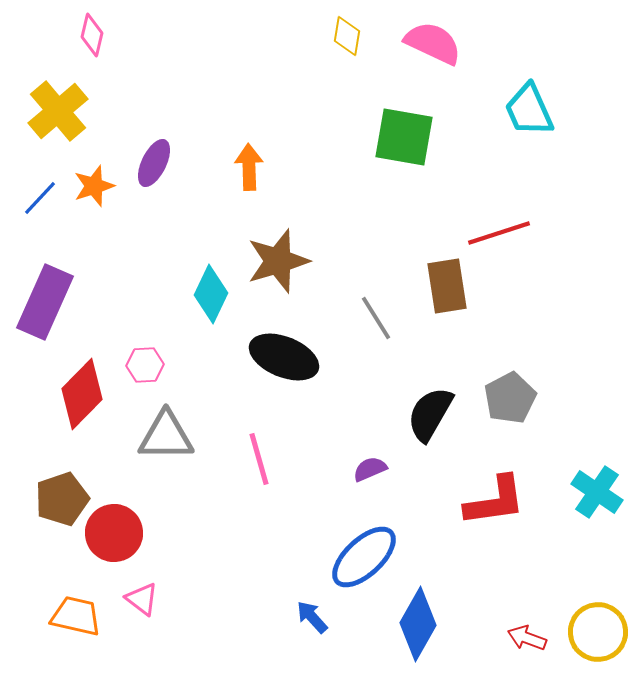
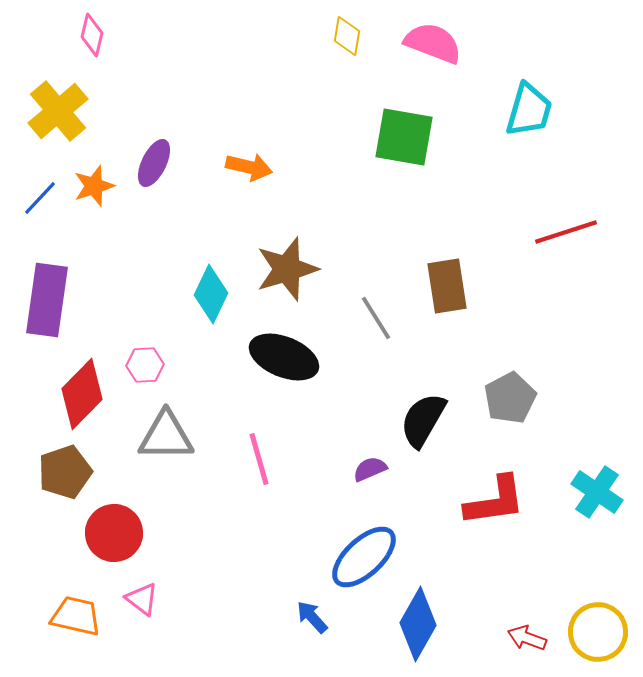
pink semicircle: rotated 4 degrees counterclockwise
cyan trapezoid: rotated 140 degrees counterclockwise
orange arrow: rotated 105 degrees clockwise
red line: moved 67 px right, 1 px up
brown star: moved 9 px right, 8 px down
purple rectangle: moved 2 px right, 2 px up; rotated 16 degrees counterclockwise
black semicircle: moved 7 px left, 6 px down
brown pentagon: moved 3 px right, 27 px up
